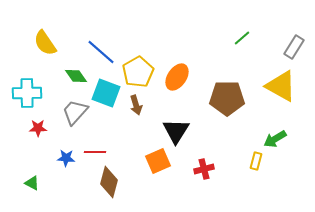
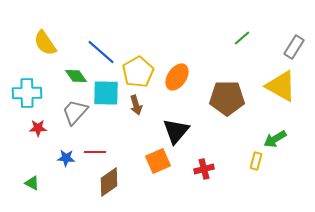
cyan square: rotated 20 degrees counterclockwise
black triangle: rotated 8 degrees clockwise
brown diamond: rotated 40 degrees clockwise
